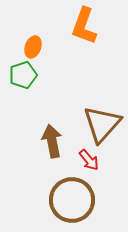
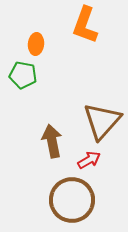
orange L-shape: moved 1 px right, 1 px up
orange ellipse: moved 3 px right, 3 px up; rotated 15 degrees counterclockwise
green pentagon: rotated 28 degrees clockwise
brown triangle: moved 3 px up
red arrow: rotated 80 degrees counterclockwise
